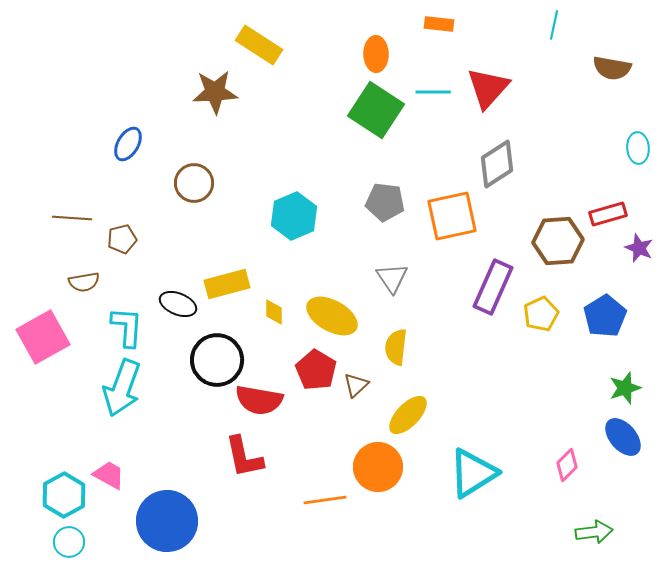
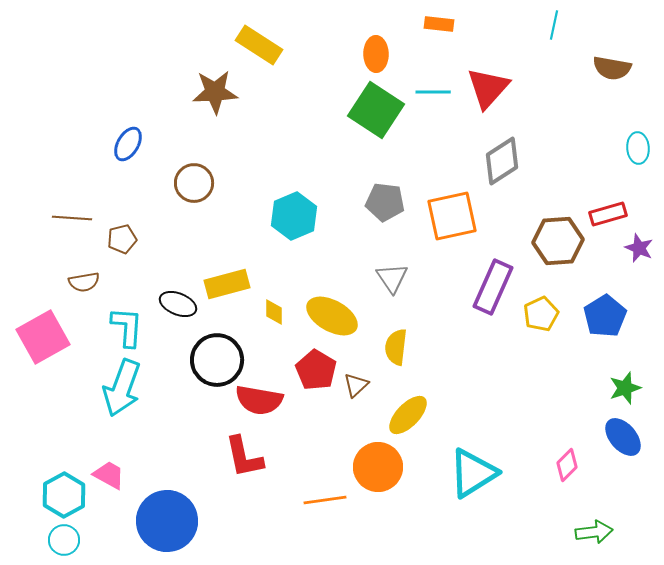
gray diamond at (497, 164): moved 5 px right, 3 px up
cyan circle at (69, 542): moved 5 px left, 2 px up
